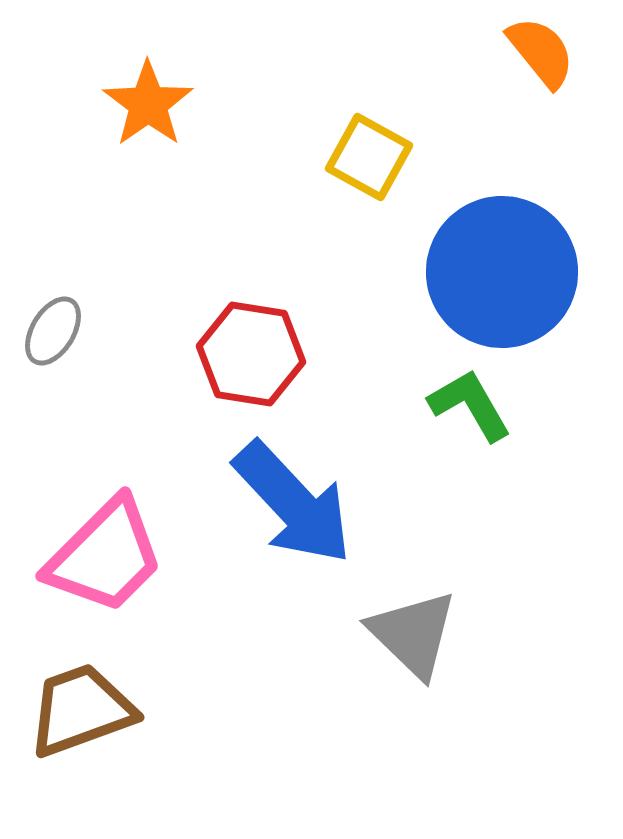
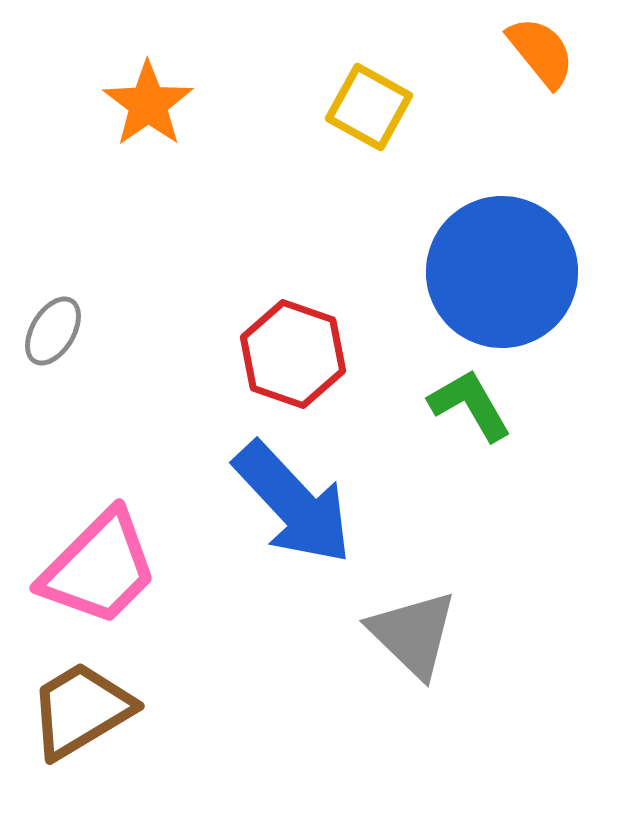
yellow square: moved 50 px up
red hexagon: moved 42 px right; rotated 10 degrees clockwise
pink trapezoid: moved 6 px left, 12 px down
brown trapezoid: rotated 11 degrees counterclockwise
